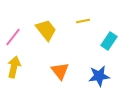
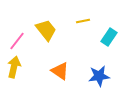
pink line: moved 4 px right, 4 px down
cyan rectangle: moved 4 px up
orange triangle: rotated 18 degrees counterclockwise
